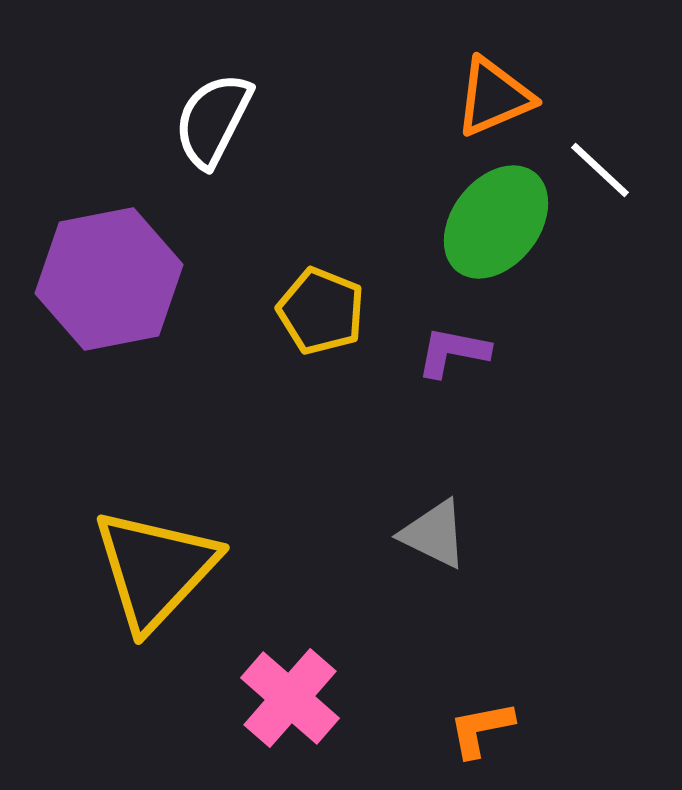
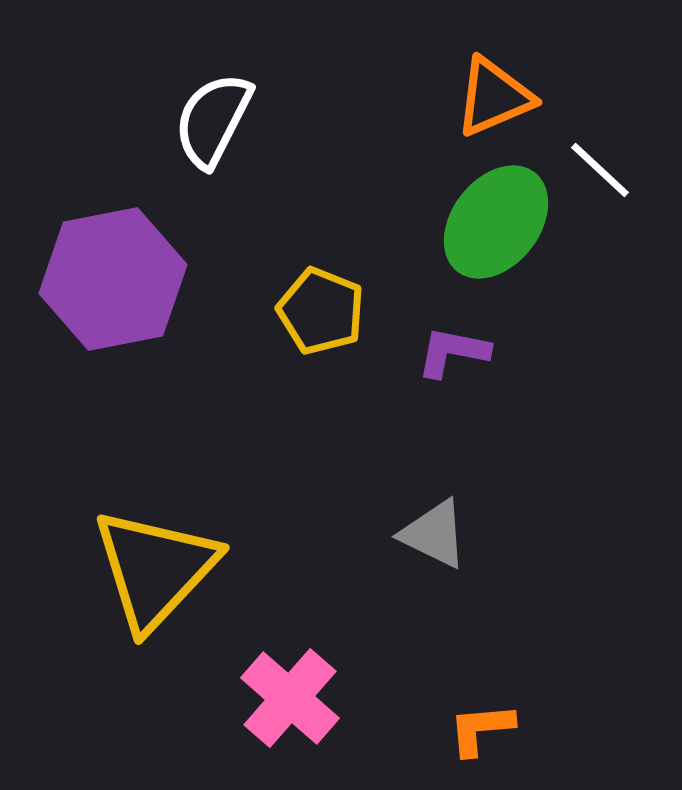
purple hexagon: moved 4 px right
orange L-shape: rotated 6 degrees clockwise
